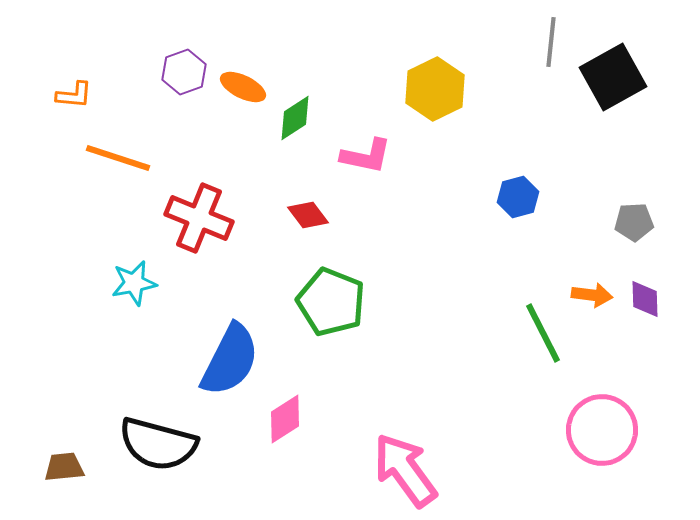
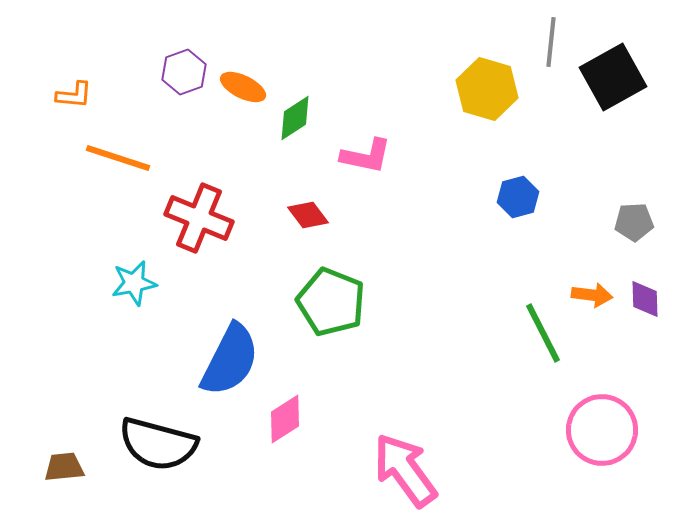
yellow hexagon: moved 52 px right; rotated 18 degrees counterclockwise
